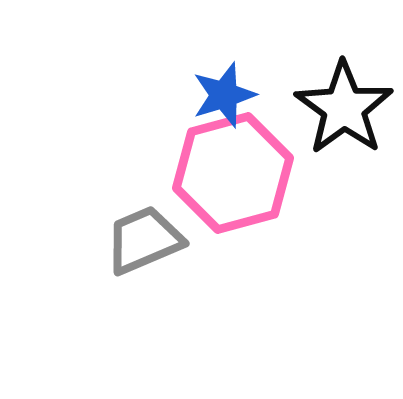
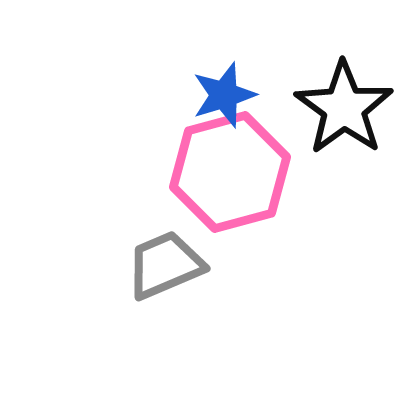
pink hexagon: moved 3 px left, 1 px up
gray trapezoid: moved 21 px right, 25 px down
